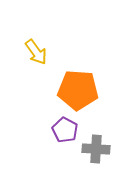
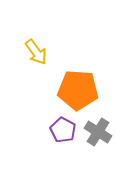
purple pentagon: moved 2 px left
gray cross: moved 2 px right, 17 px up; rotated 28 degrees clockwise
